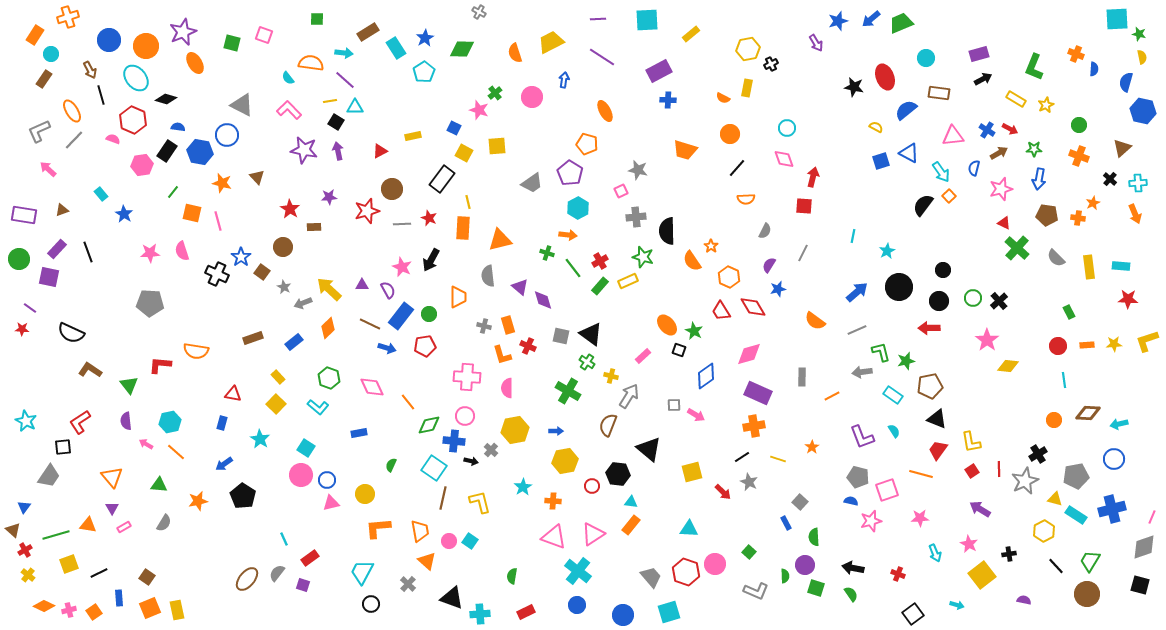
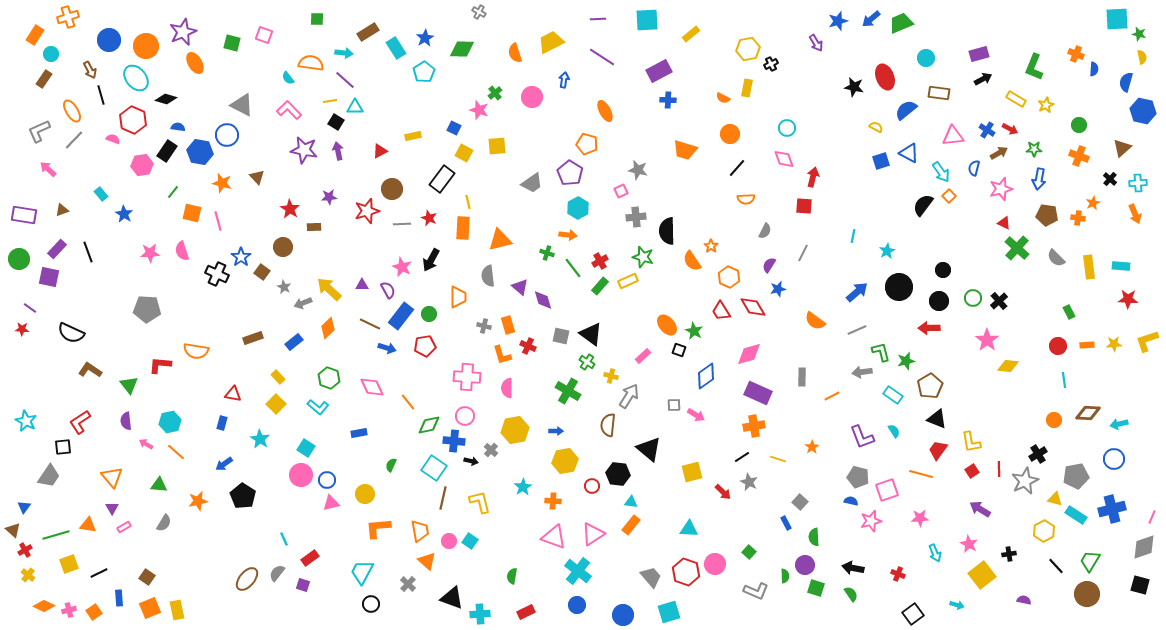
gray pentagon at (150, 303): moved 3 px left, 6 px down
brown pentagon at (930, 386): rotated 20 degrees counterclockwise
brown semicircle at (608, 425): rotated 15 degrees counterclockwise
